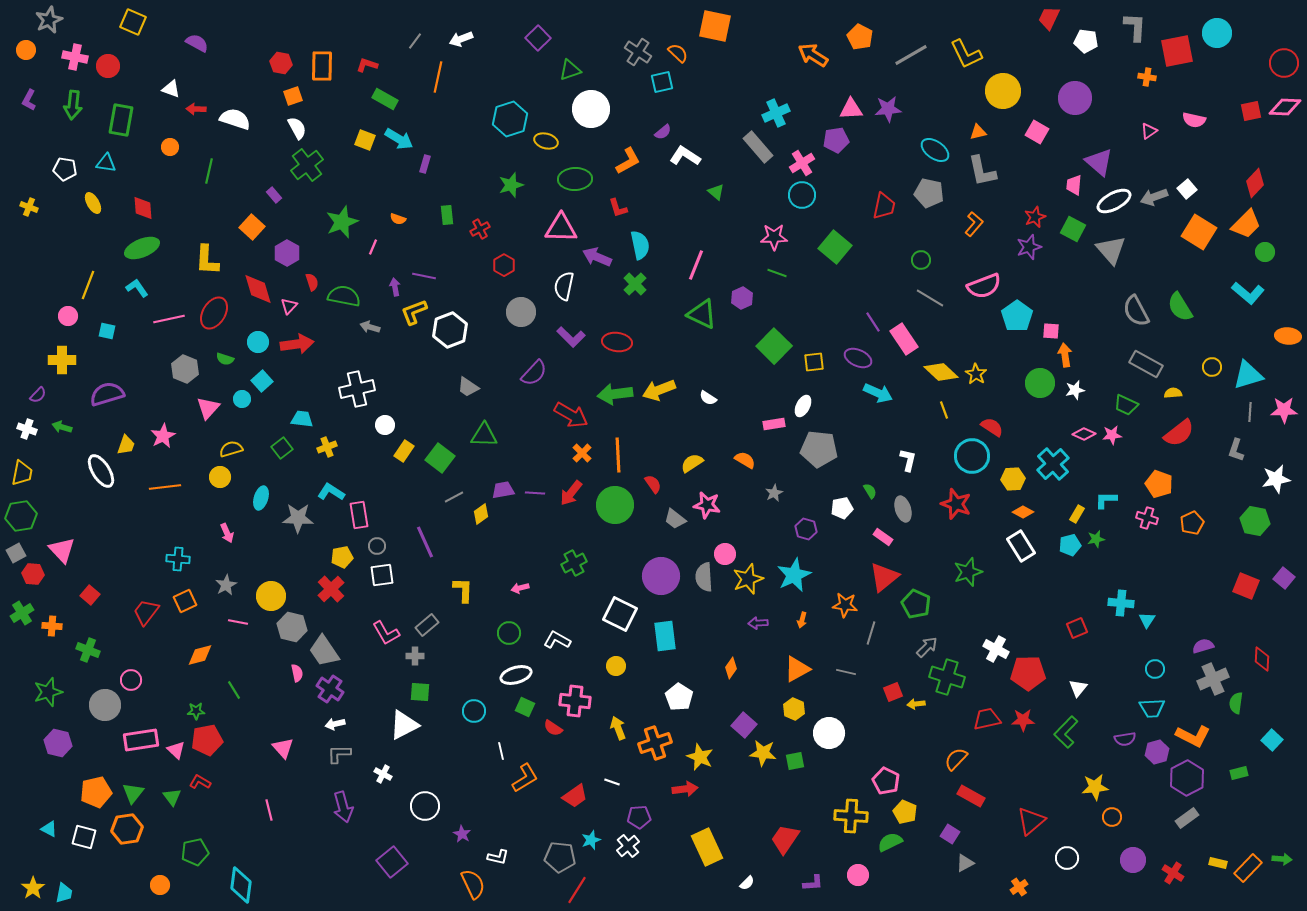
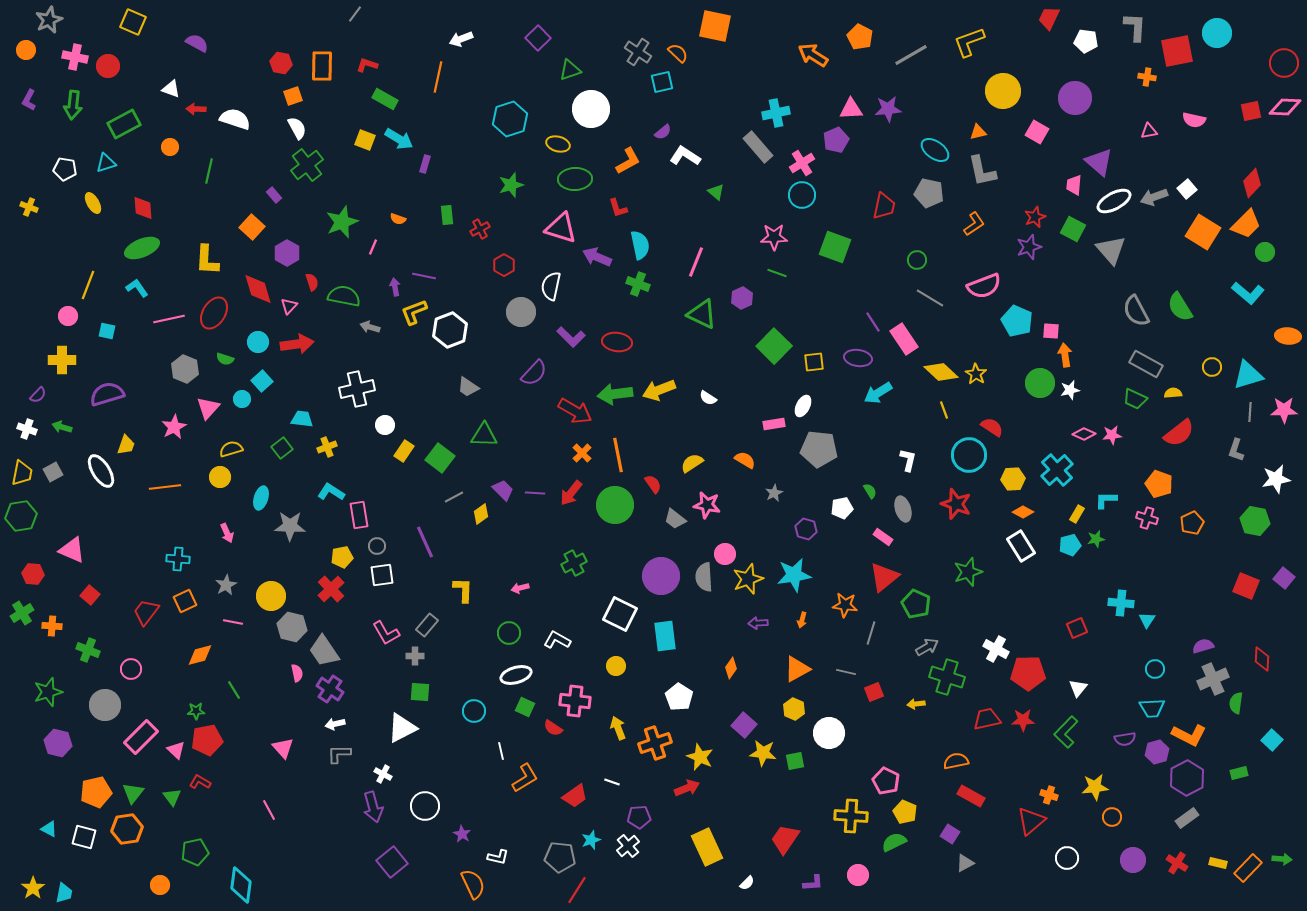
gray line at (415, 41): moved 60 px left, 27 px up
yellow L-shape at (966, 54): moved 3 px right, 12 px up; rotated 96 degrees clockwise
cyan cross at (776, 113): rotated 12 degrees clockwise
green rectangle at (121, 120): moved 3 px right, 4 px down; rotated 52 degrees clockwise
pink triangle at (1149, 131): rotated 24 degrees clockwise
purple pentagon at (836, 140): rotated 15 degrees counterclockwise
yellow ellipse at (546, 141): moved 12 px right, 3 px down
cyan triangle at (106, 163): rotated 25 degrees counterclockwise
red diamond at (1255, 183): moved 3 px left
orange L-shape at (974, 224): rotated 15 degrees clockwise
pink triangle at (561, 228): rotated 16 degrees clockwise
orange square at (1199, 232): moved 4 px right
green square at (835, 247): rotated 20 degrees counterclockwise
green circle at (921, 260): moved 4 px left
pink line at (696, 265): moved 3 px up
green cross at (635, 284): moved 3 px right; rotated 25 degrees counterclockwise
white semicircle at (564, 286): moved 13 px left
cyan pentagon at (1017, 316): moved 5 px down; rotated 12 degrees counterclockwise
purple ellipse at (858, 358): rotated 16 degrees counterclockwise
white star at (1075, 390): moved 5 px left
cyan arrow at (878, 393): rotated 124 degrees clockwise
green trapezoid at (1126, 405): moved 9 px right, 6 px up
red arrow at (571, 415): moved 4 px right, 4 px up
pink star at (163, 436): moved 11 px right, 9 px up
orange line at (618, 455): rotated 8 degrees counterclockwise
cyan circle at (972, 456): moved 3 px left, 1 px up
cyan cross at (1053, 464): moved 4 px right, 6 px down
purple trapezoid at (503, 490): rotated 55 degrees clockwise
gray star at (298, 518): moved 8 px left, 8 px down
pink triangle at (62, 550): moved 10 px right; rotated 24 degrees counterclockwise
gray square at (16, 553): moved 37 px right, 81 px up
cyan star at (794, 575): rotated 16 degrees clockwise
pink line at (238, 622): moved 5 px left
gray rectangle at (427, 625): rotated 10 degrees counterclockwise
gray arrow at (927, 647): rotated 15 degrees clockwise
pink circle at (131, 680): moved 11 px up
red square at (893, 692): moved 19 px left
white triangle at (404, 725): moved 2 px left, 3 px down
orange L-shape at (1193, 736): moved 4 px left, 1 px up
pink rectangle at (141, 740): moved 3 px up; rotated 36 degrees counterclockwise
orange semicircle at (956, 759): moved 2 px down; rotated 35 degrees clockwise
red arrow at (685, 789): moved 2 px right, 1 px up; rotated 15 degrees counterclockwise
purple arrow at (343, 807): moved 30 px right
pink line at (269, 810): rotated 15 degrees counterclockwise
green semicircle at (890, 842): moved 4 px right
red cross at (1173, 873): moved 4 px right, 10 px up
orange cross at (1019, 887): moved 30 px right, 92 px up; rotated 36 degrees counterclockwise
